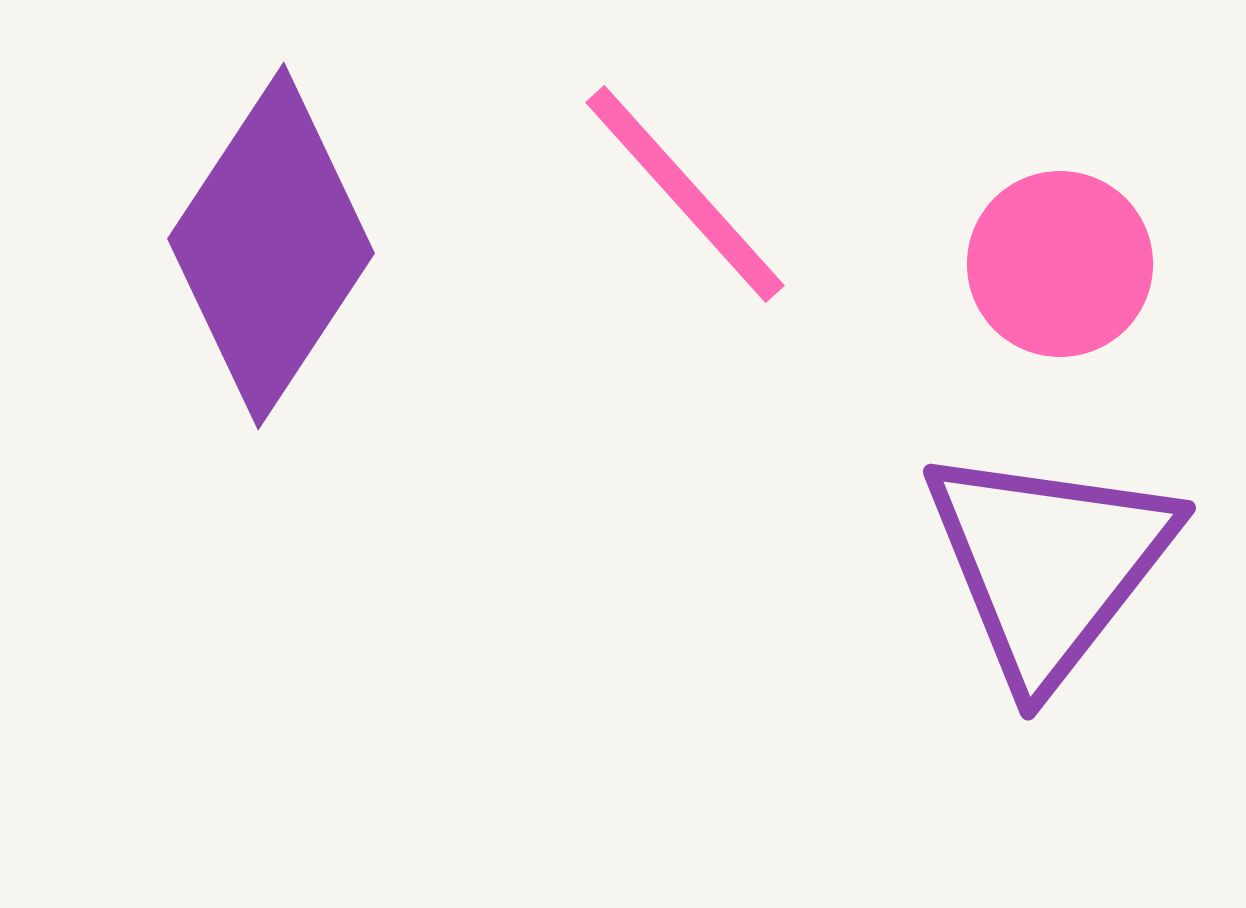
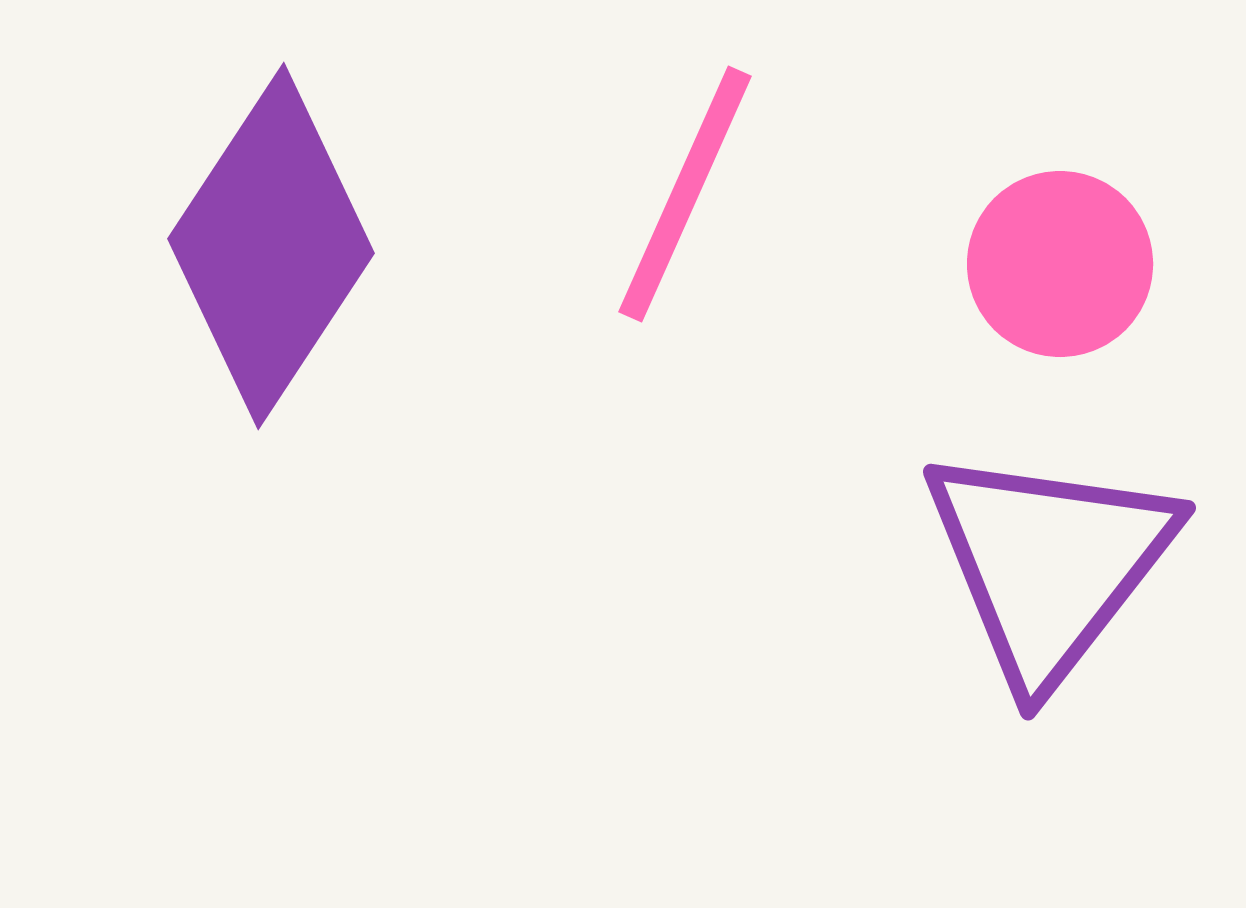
pink line: rotated 66 degrees clockwise
